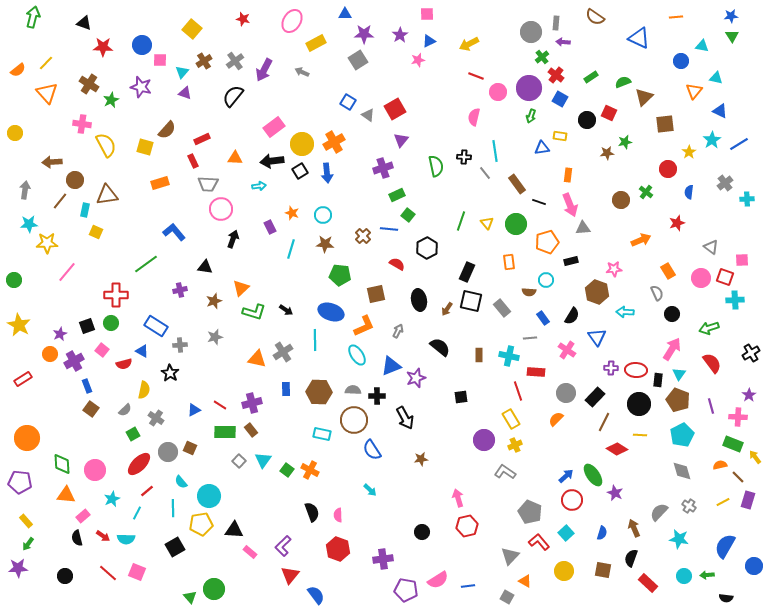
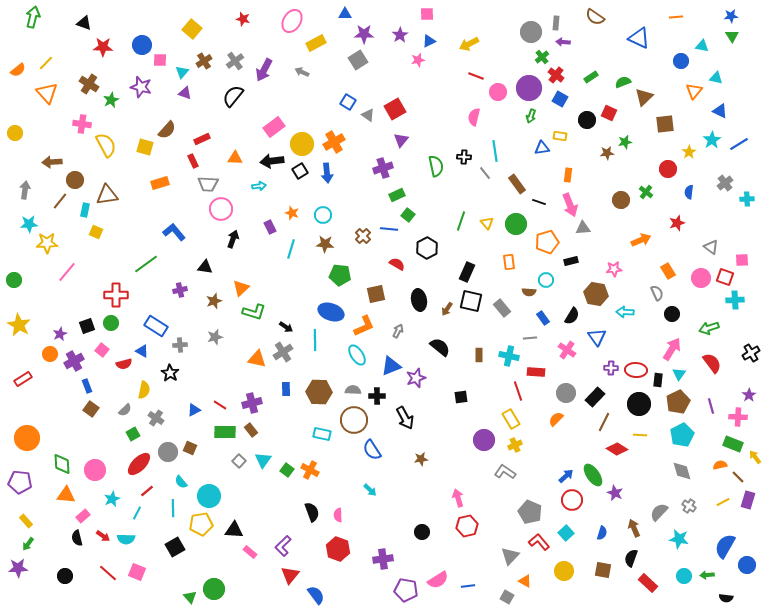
brown hexagon at (597, 292): moved 1 px left, 2 px down; rotated 10 degrees counterclockwise
black arrow at (286, 310): moved 17 px down
brown pentagon at (678, 400): moved 2 px down; rotated 25 degrees clockwise
blue circle at (754, 566): moved 7 px left, 1 px up
